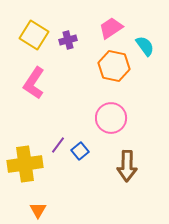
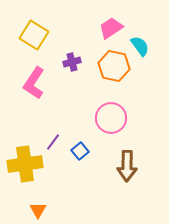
purple cross: moved 4 px right, 22 px down
cyan semicircle: moved 5 px left
purple line: moved 5 px left, 3 px up
